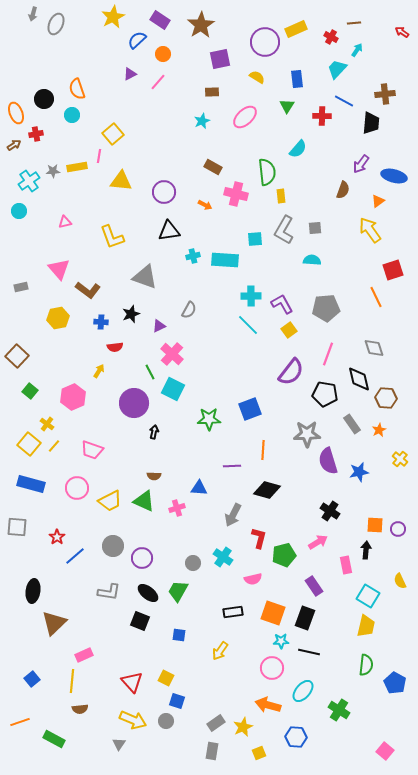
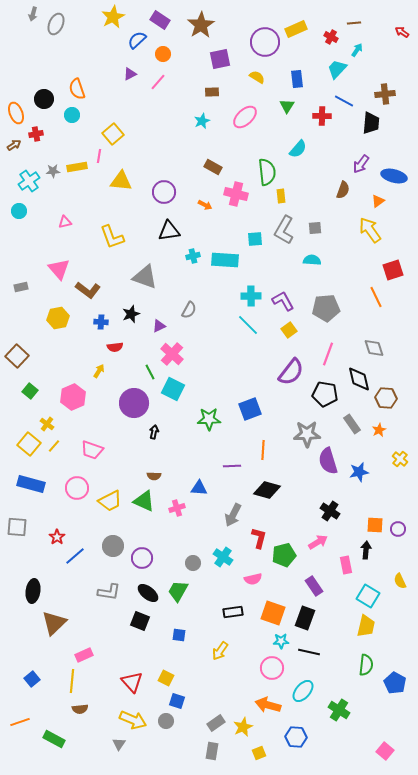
purple L-shape at (282, 304): moved 1 px right, 3 px up
